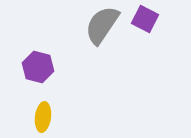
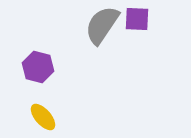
purple square: moved 8 px left; rotated 24 degrees counterclockwise
yellow ellipse: rotated 48 degrees counterclockwise
